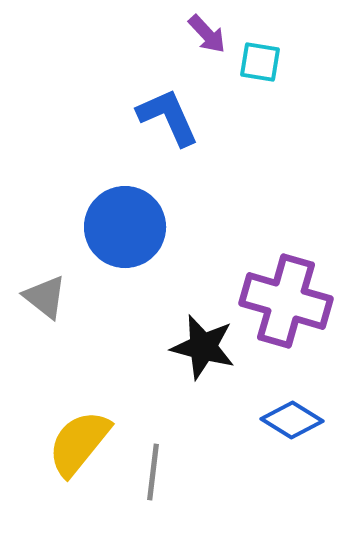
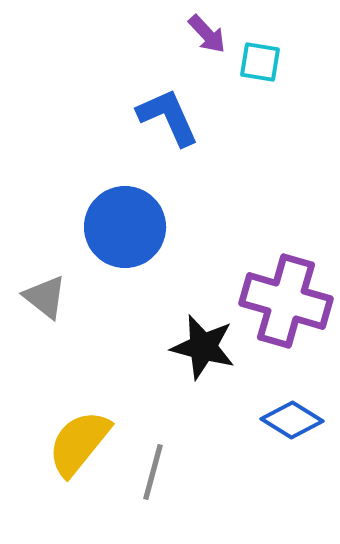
gray line: rotated 8 degrees clockwise
